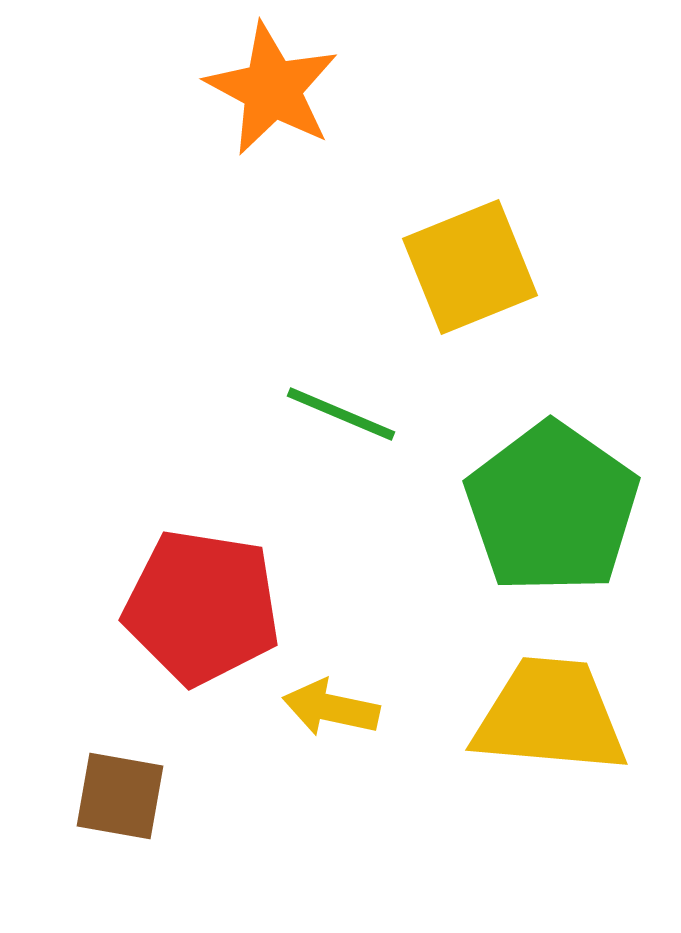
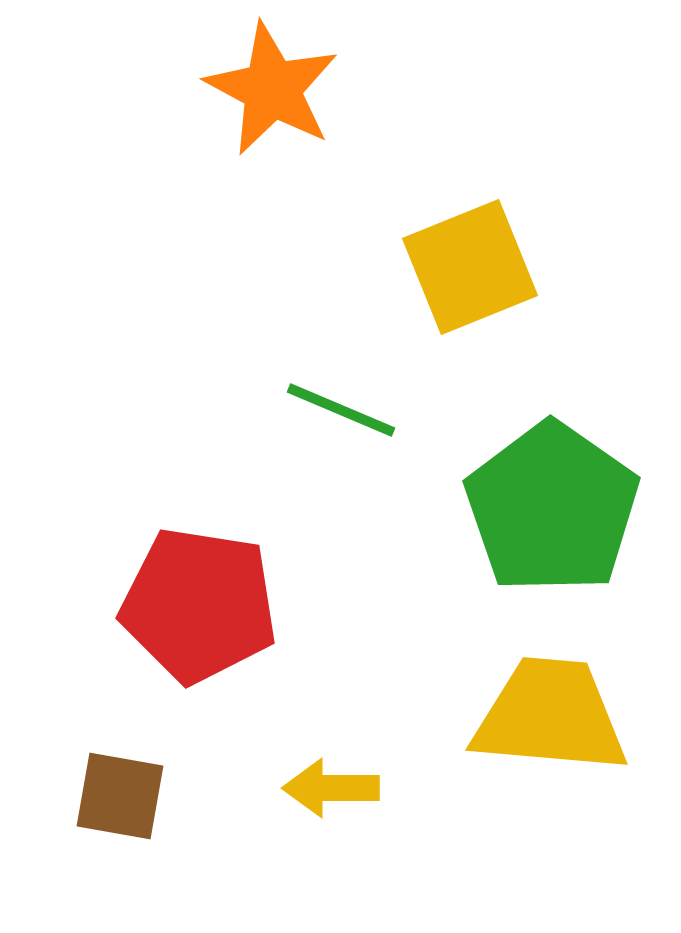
green line: moved 4 px up
red pentagon: moved 3 px left, 2 px up
yellow arrow: moved 80 px down; rotated 12 degrees counterclockwise
